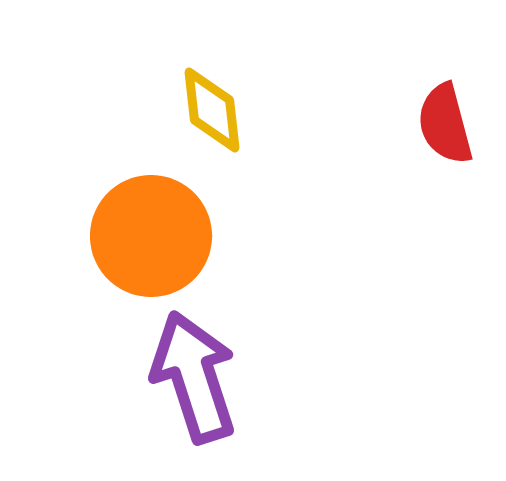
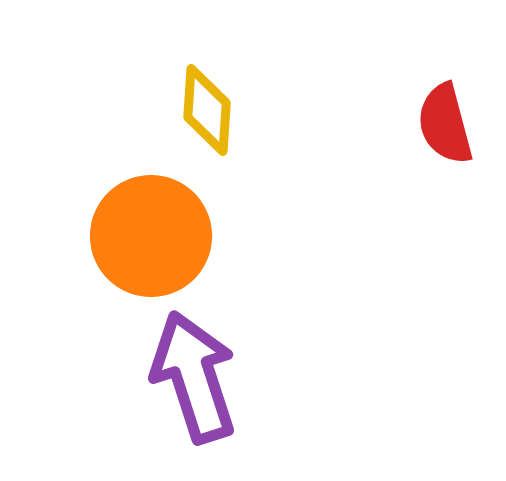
yellow diamond: moved 5 px left; rotated 10 degrees clockwise
